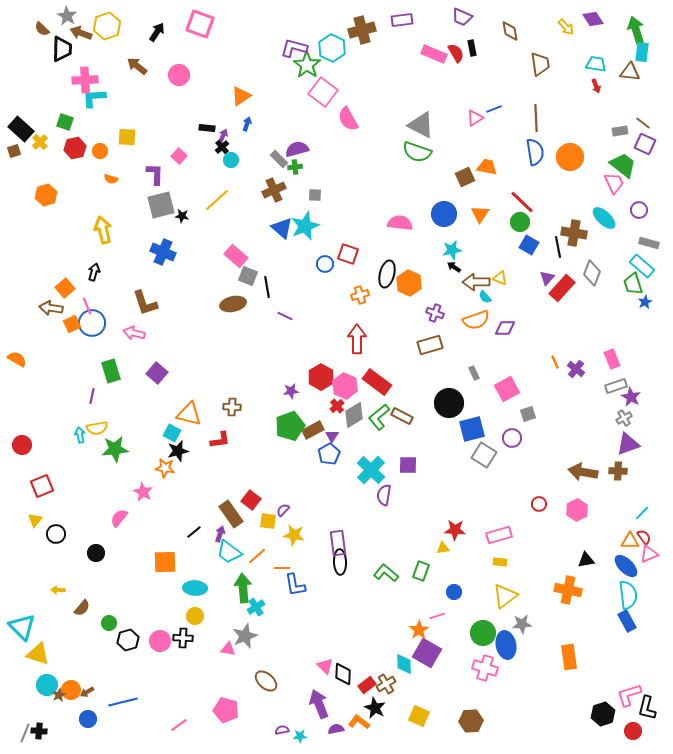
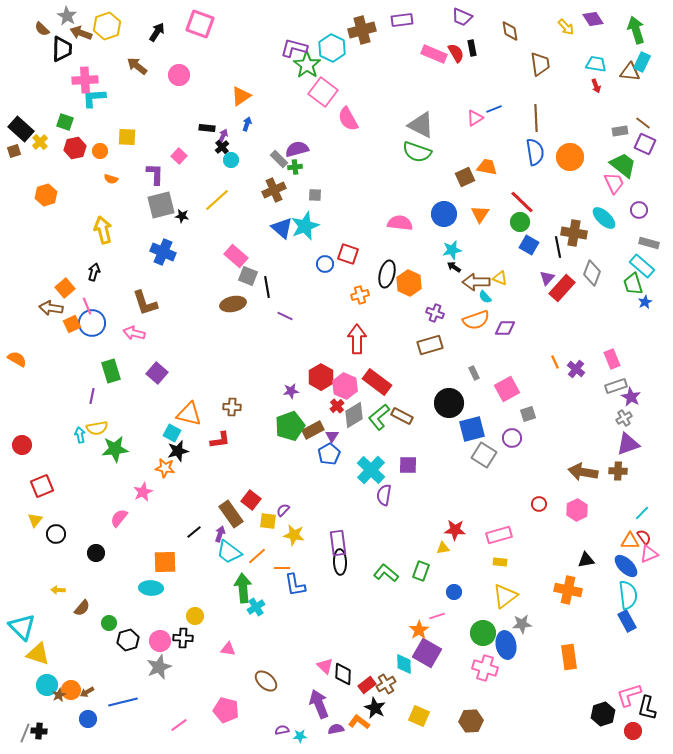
cyan rectangle at (642, 52): moved 10 px down; rotated 18 degrees clockwise
pink star at (143, 492): rotated 18 degrees clockwise
cyan ellipse at (195, 588): moved 44 px left
gray star at (245, 636): moved 86 px left, 31 px down
